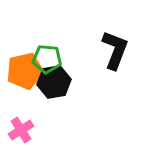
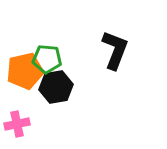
black hexagon: moved 2 px right, 5 px down
pink cross: moved 4 px left, 6 px up; rotated 20 degrees clockwise
